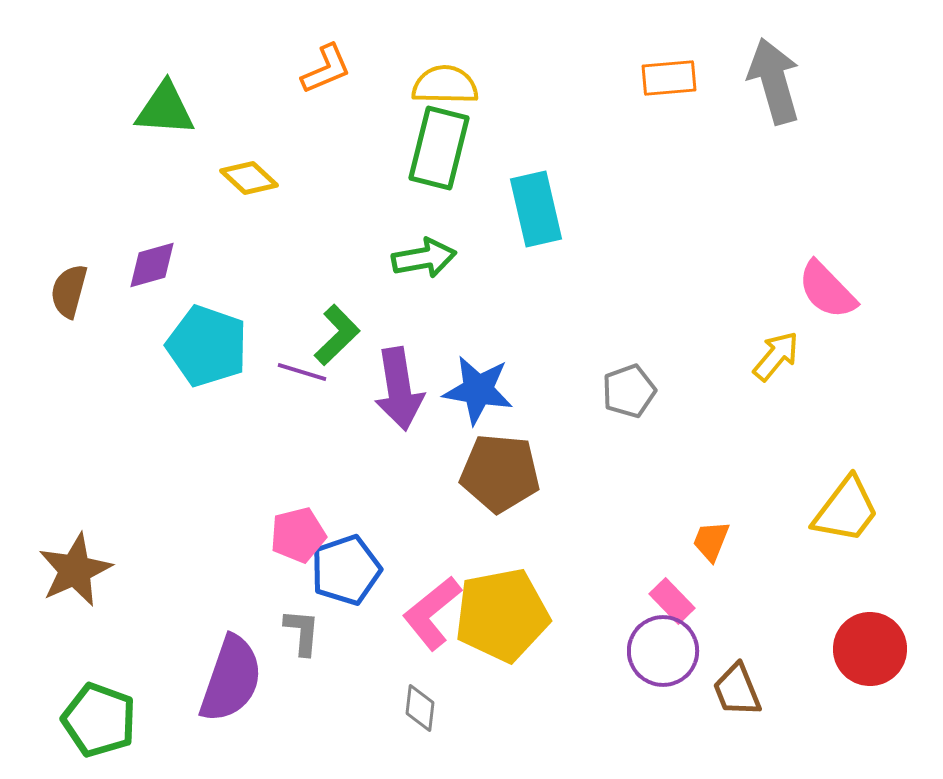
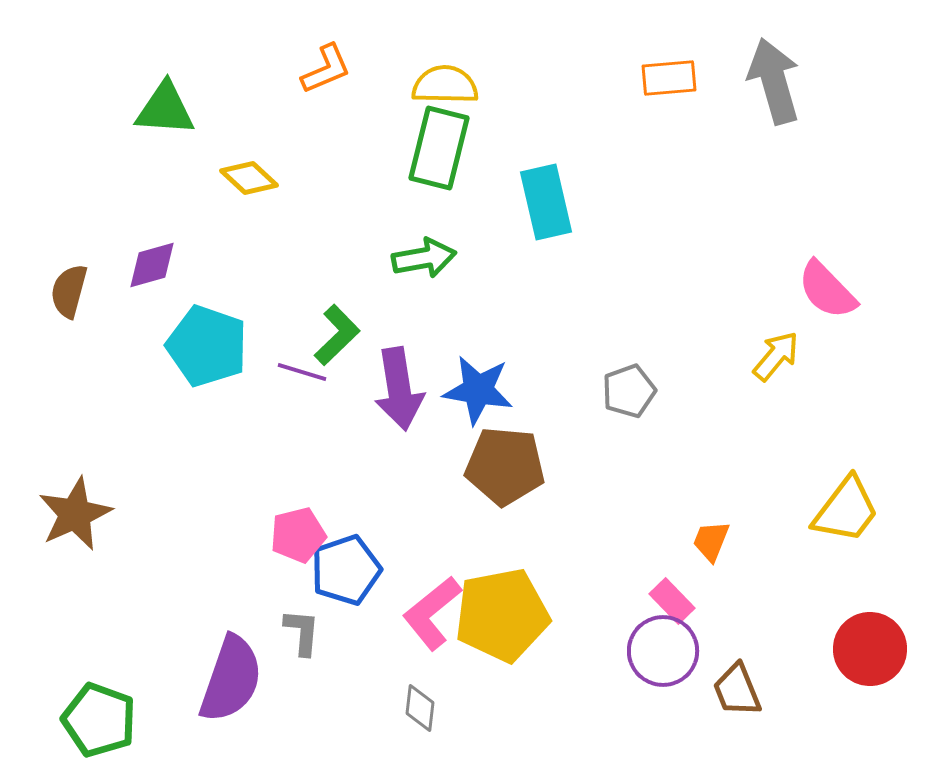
cyan rectangle: moved 10 px right, 7 px up
brown pentagon: moved 5 px right, 7 px up
brown star: moved 56 px up
